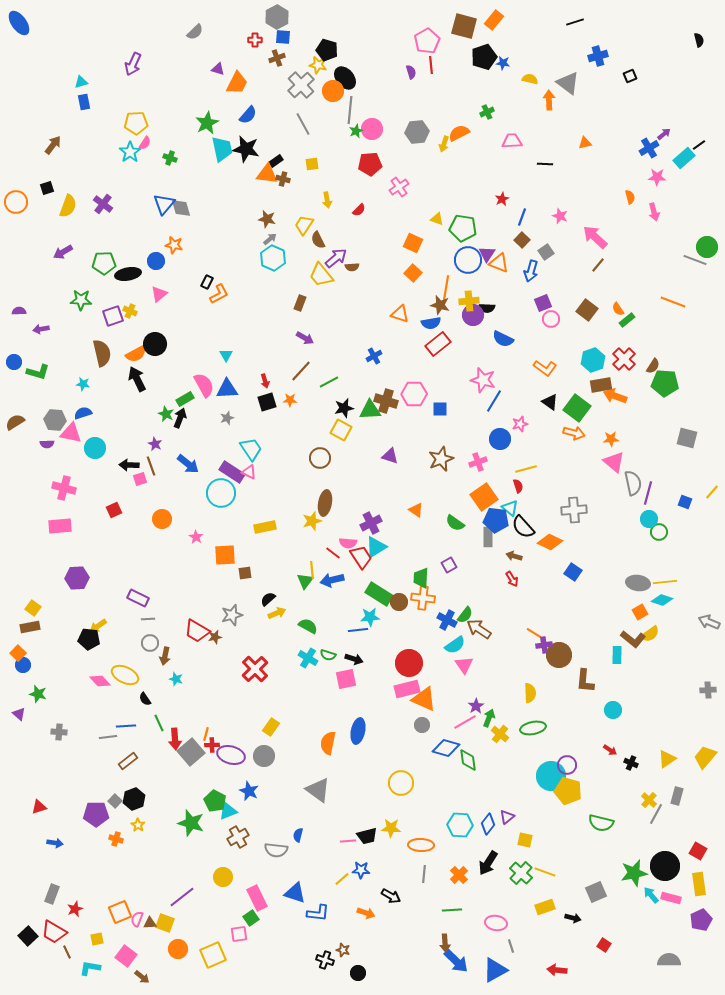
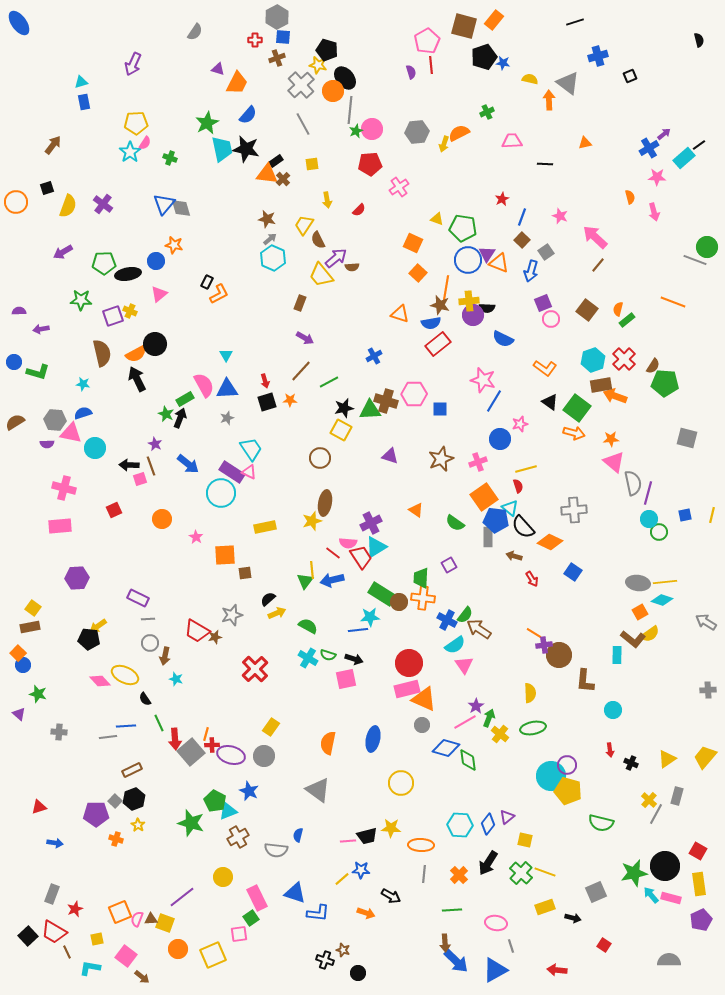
gray semicircle at (195, 32): rotated 12 degrees counterclockwise
brown cross at (283, 179): rotated 32 degrees clockwise
orange square at (413, 273): moved 5 px right
orange semicircle at (618, 309): rotated 48 degrees clockwise
yellow line at (712, 492): moved 23 px down; rotated 28 degrees counterclockwise
blue square at (685, 502): moved 13 px down; rotated 32 degrees counterclockwise
red arrow at (512, 579): moved 20 px right
green rectangle at (379, 594): moved 3 px right
gray arrow at (709, 622): moved 3 px left; rotated 10 degrees clockwise
blue ellipse at (358, 731): moved 15 px right, 8 px down
red arrow at (610, 750): rotated 48 degrees clockwise
brown rectangle at (128, 761): moved 4 px right, 9 px down; rotated 12 degrees clockwise
brown triangle at (150, 923): moved 1 px right, 4 px up
